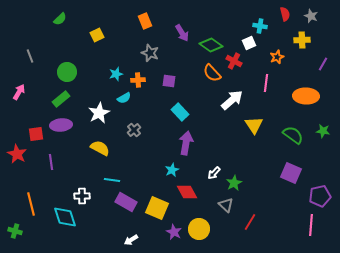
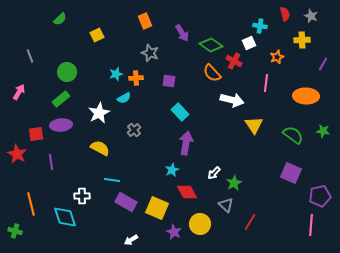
orange cross at (138, 80): moved 2 px left, 2 px up
white arrow at (232, 100): rotated 55 degrees clockwise
yellow circle at (199, 229): moved 1 px right, 5 px up
